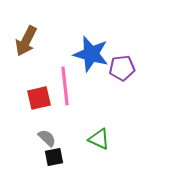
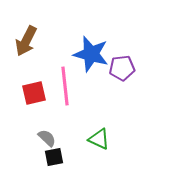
red square: moved 5 px left, 5 px up
